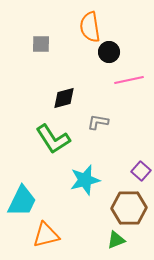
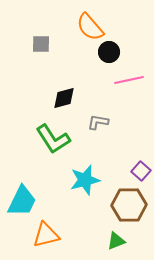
orange semicircle: rotated 32 degrees counterclockwise
brown hexagon: moved 3 px up
green triangle: moved 1 px down
